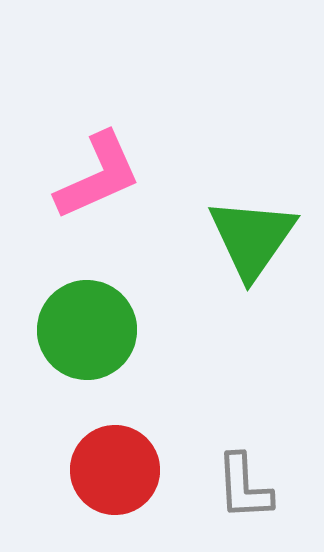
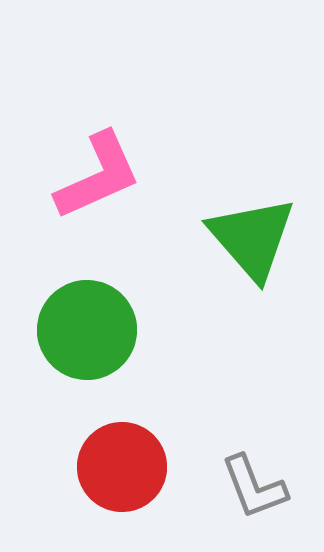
green triangle: rotated 16 degrees counterclockwise
red circle: moved 7 px right, 3 px up
gray L-shape: moved 10 px right; rotated 18 degrees counterclockwise
